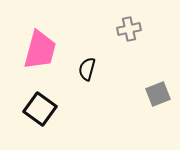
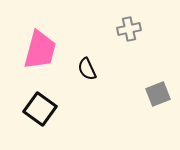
black semicircle: rotated 40 degrees counterclockwise
